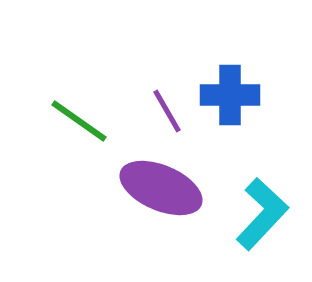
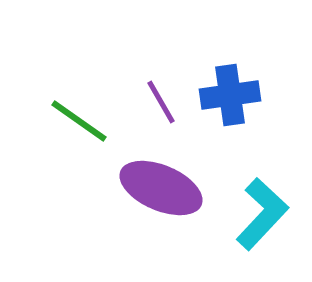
blue cross: rotated 8 degrees counterclockwise
purple line: moved 6 px left, 9 px up
